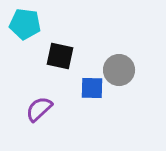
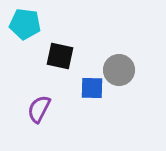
purple semicircle: rotated 20 degrees counterclockwise
